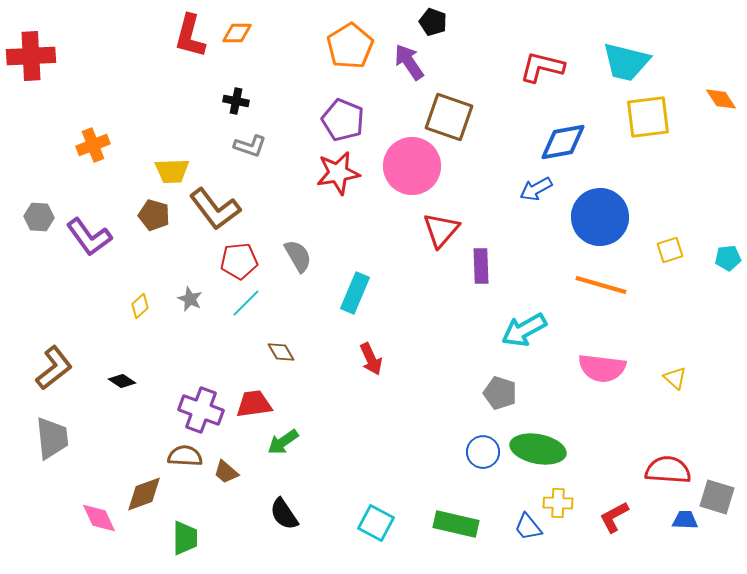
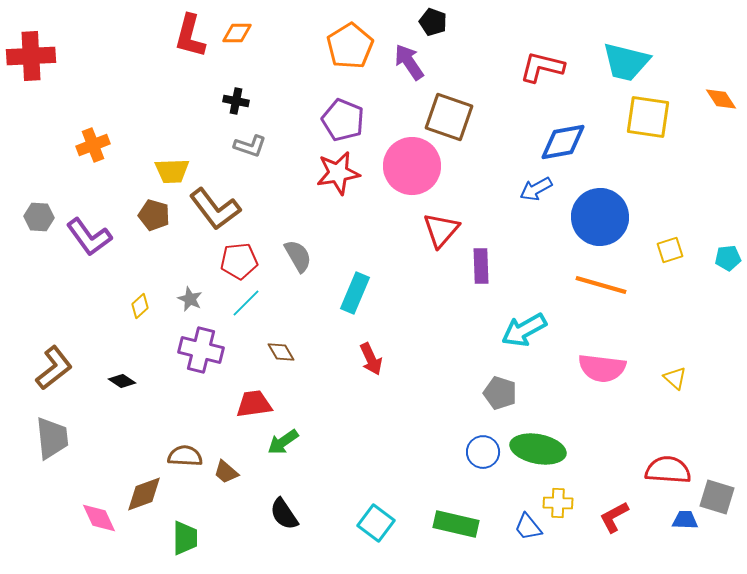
yellow square at (648, 117): rotated 15 degrees clockwise
purple cross at (201, 410): moved 60 px up; rotated 6 degrees counterclockwise
cyan square at (376, 523): rotated 9 degrees clockwise
